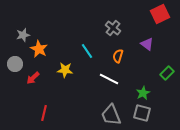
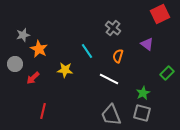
red line: moved 1 px left, 2 px up
